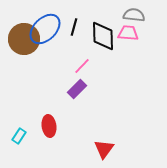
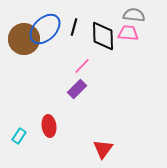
red triangle: moved 1 px left
